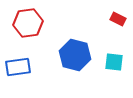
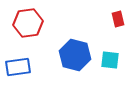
red rectangle: rotated 49 degrees clockwise
cyan square: moved 4 px left, 2 px up
